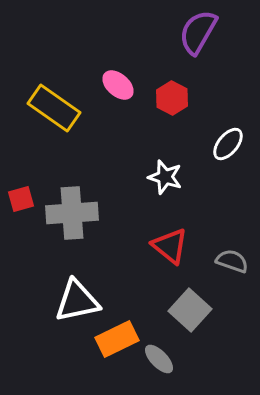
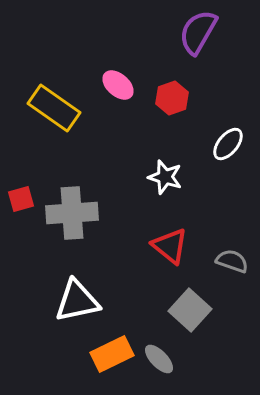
red hexagon: rotated 12 degrees clockwise
orange rectangle: moved 5 px left, 15 px down
